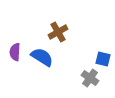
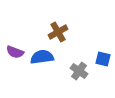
purple semicircle: rotated 72 degrees counterclockwise
blue semicircle: rotated 40 degrees counterclockwise
gray cross: moved 11 px left, 7 px up
